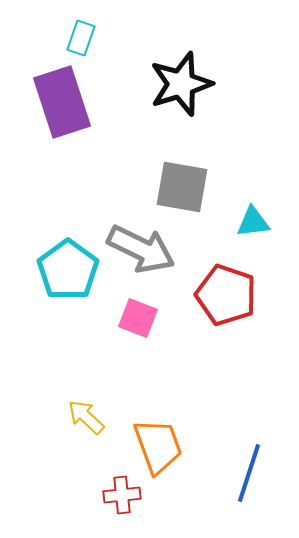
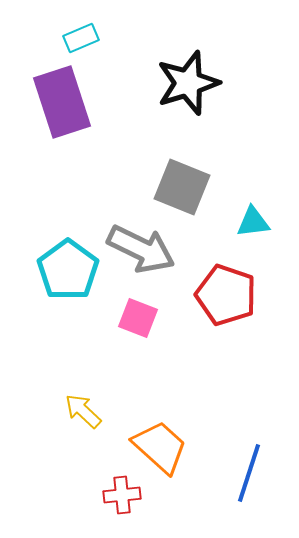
cyan rectangle: rotated 48 degrees clockwise
black star: moved 7 px right, 1 px up
gray square: rotated 12 degrees clockwise
yellow arrow: moved 3 px left, 6 px up
orange trapezoid: moved 2 px right, 1 px down; rotated 28 degrees counterclockwise
